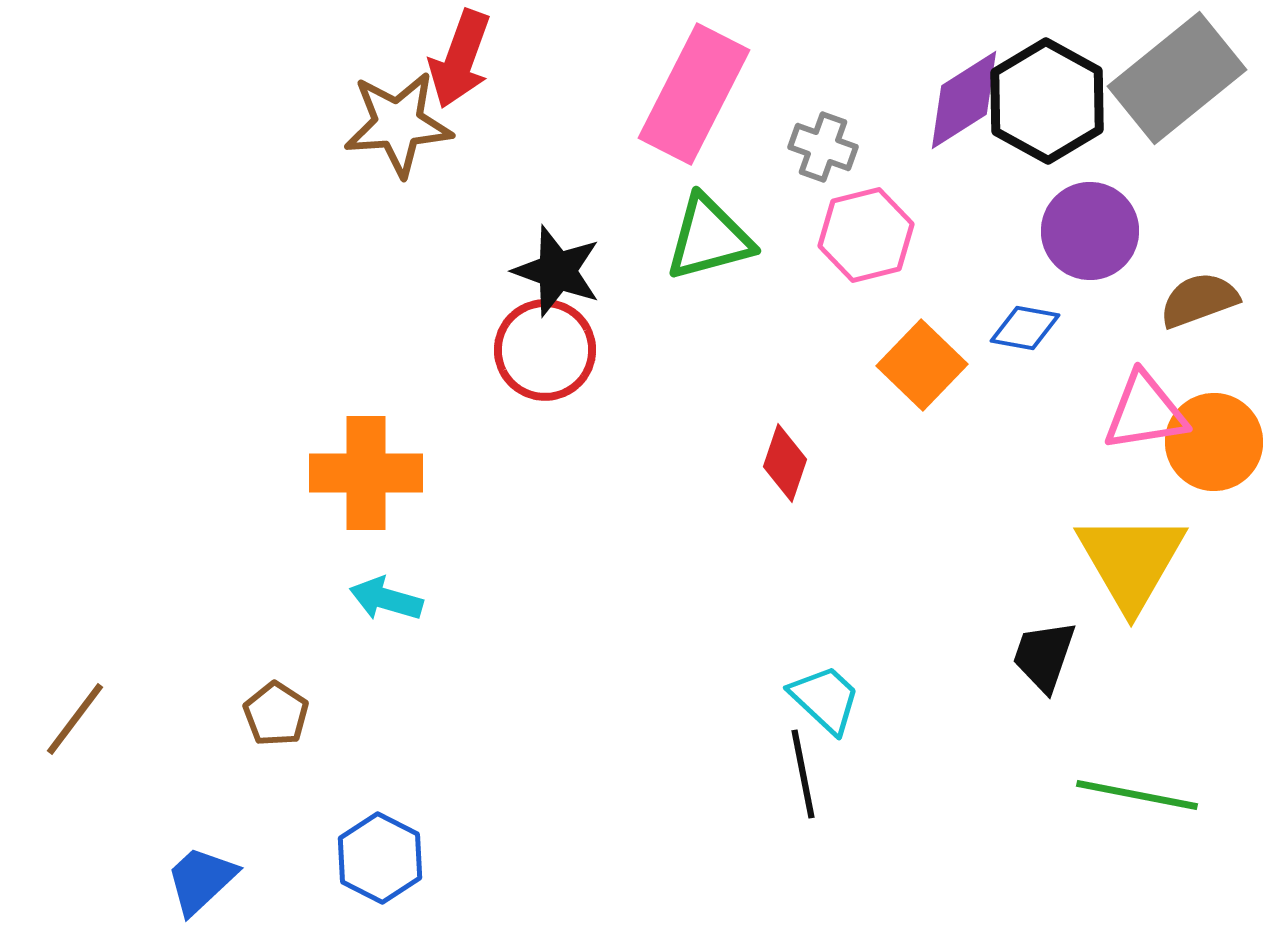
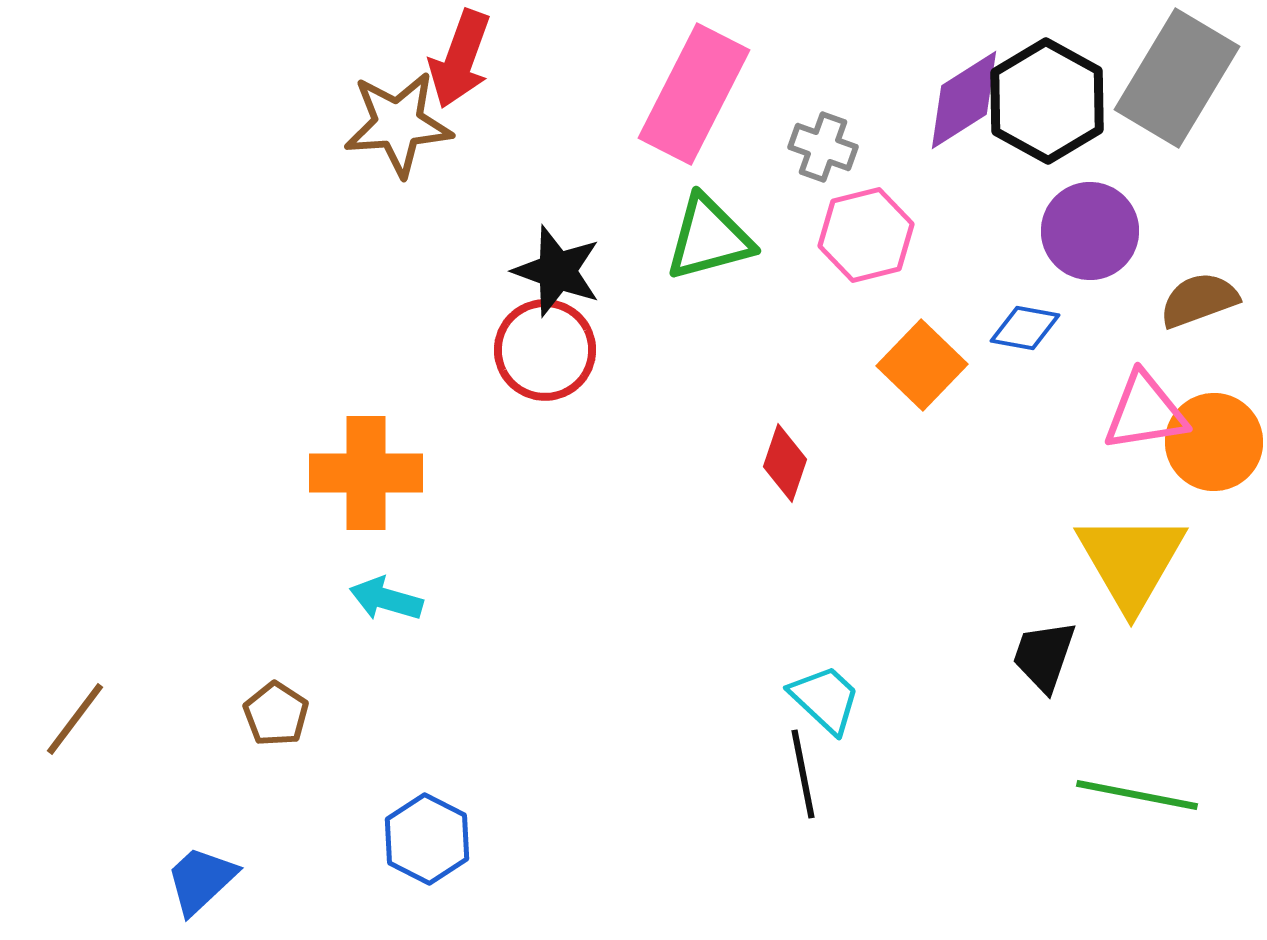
gray rectangle: rotated 20 degrees counterclockwise
blue hexagon: moved 47 px right, 19 px up
